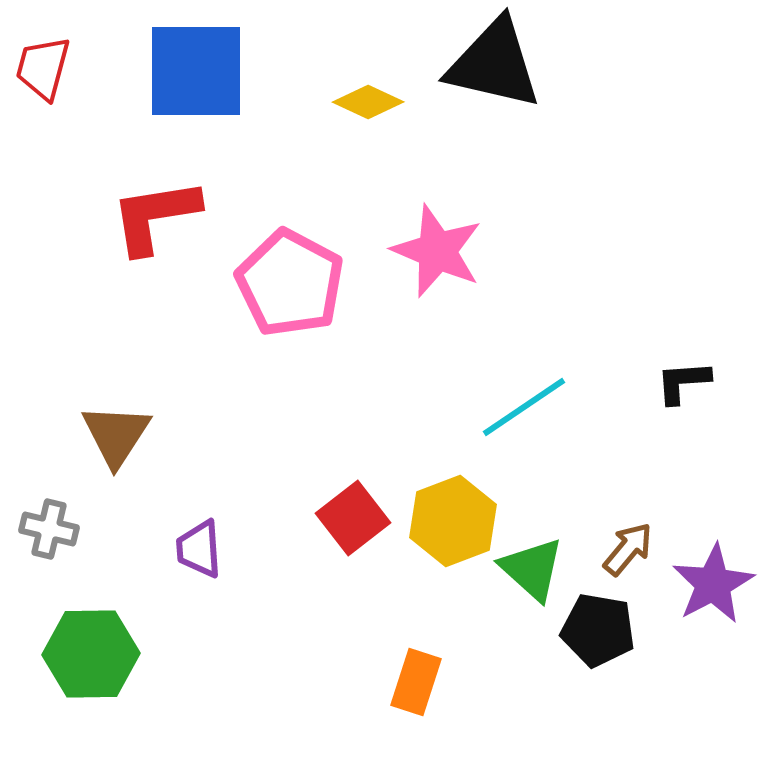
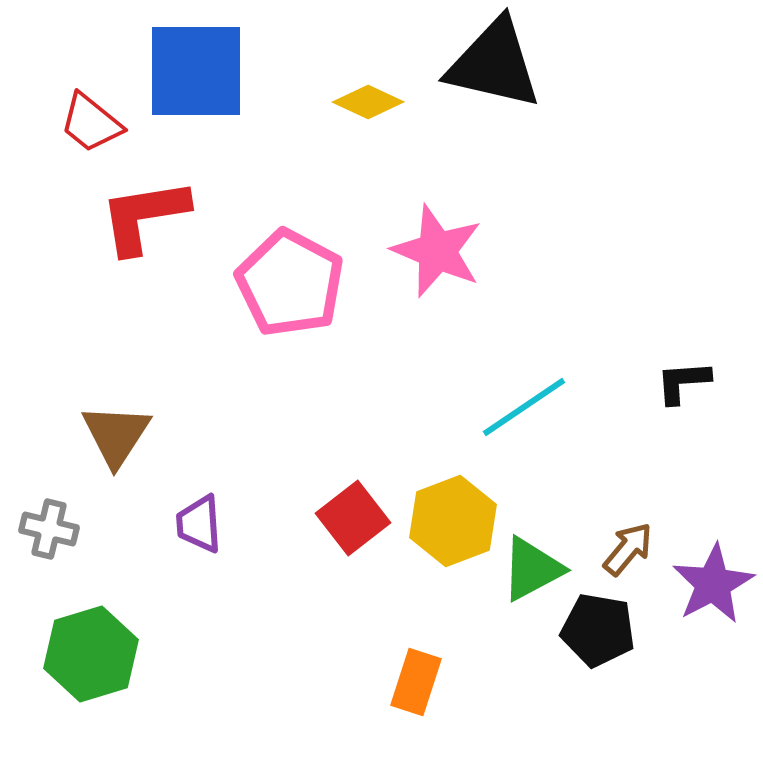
red trapezoid: moved 48 px right, 55 px down; rotated 66 degrees counterclockwise
red L-shape: moved 11 px left
purple trapezoid: moved 25 px up
green triangle: rotated 50 degrees clockwise
green hexagon: rotated 16 degrees counterclockwise
